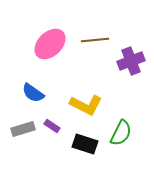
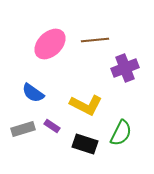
purple cross: moved 6 px left, 7 px down
